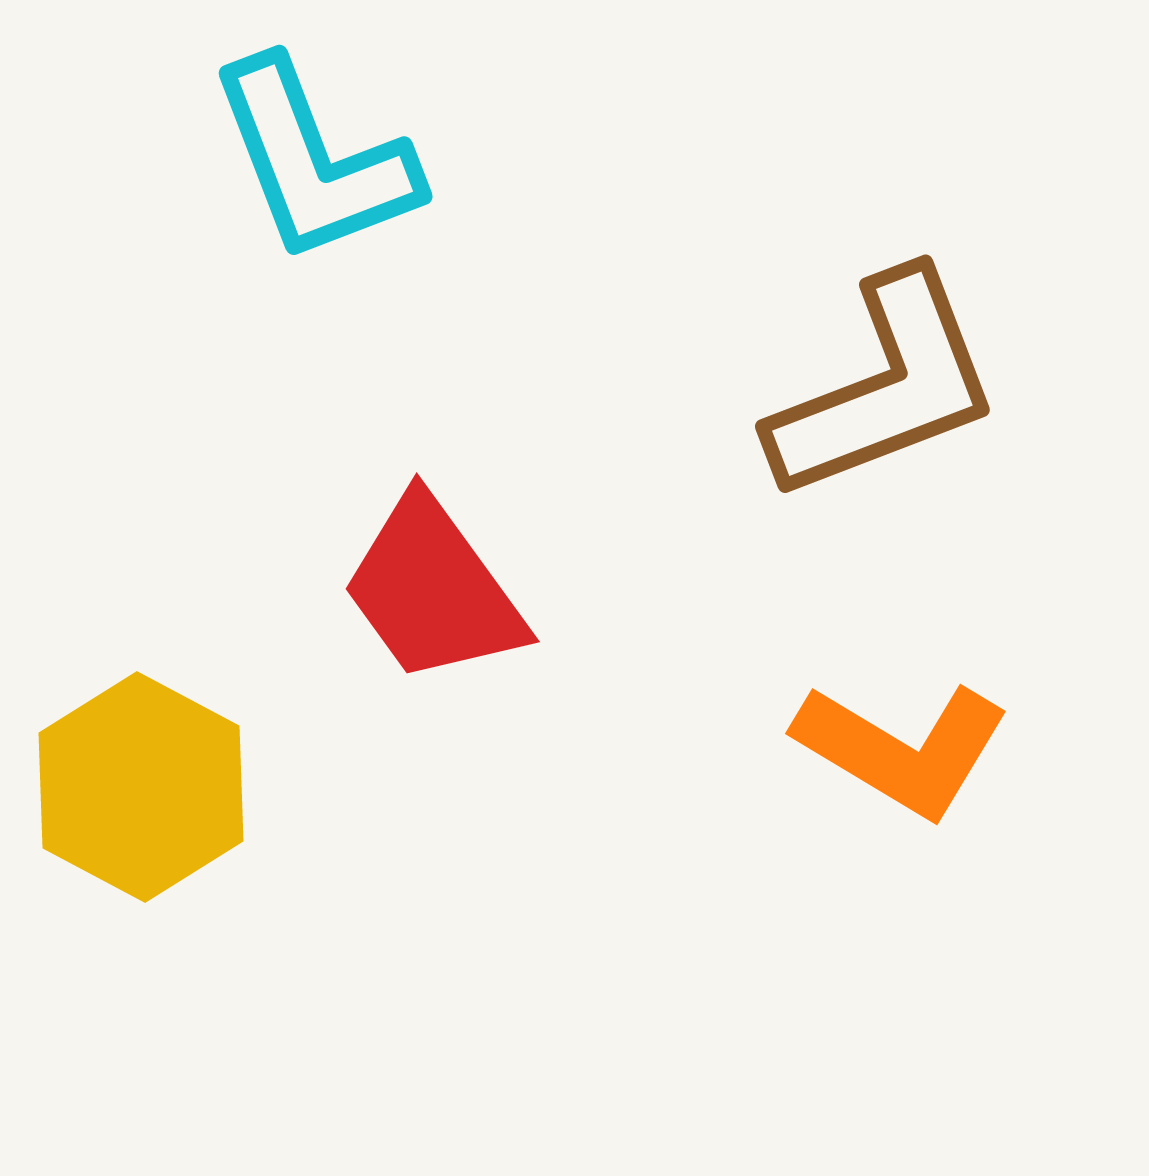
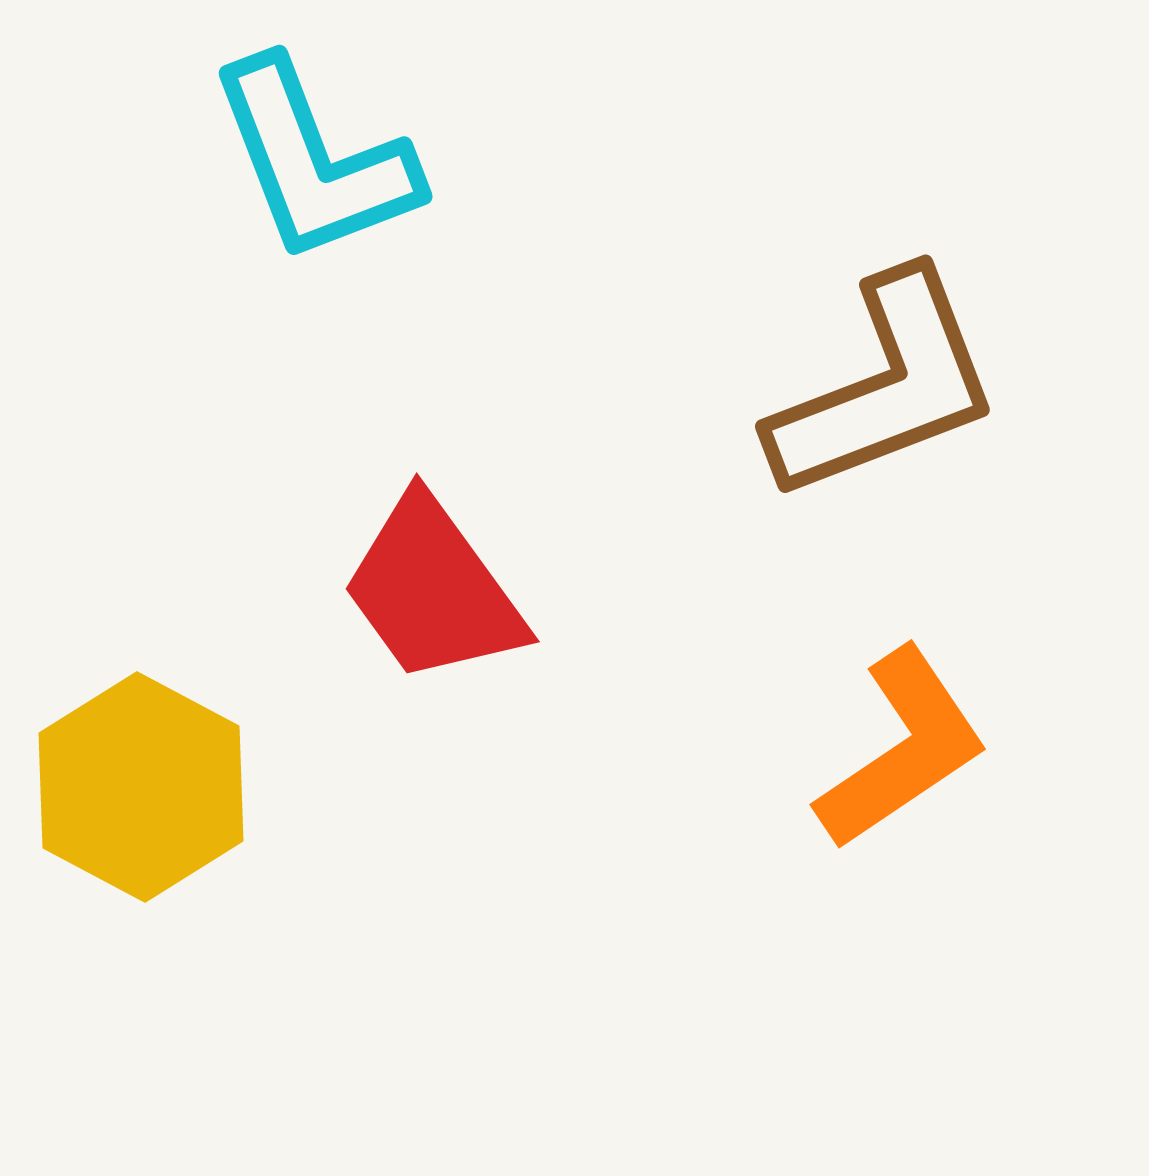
orange L-shape: rotated 65 degrees counterclockwise
